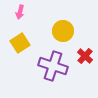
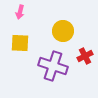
yellow square: rotated 36 degrees clockwise
red cross: rotated 21 degrees clockwise
